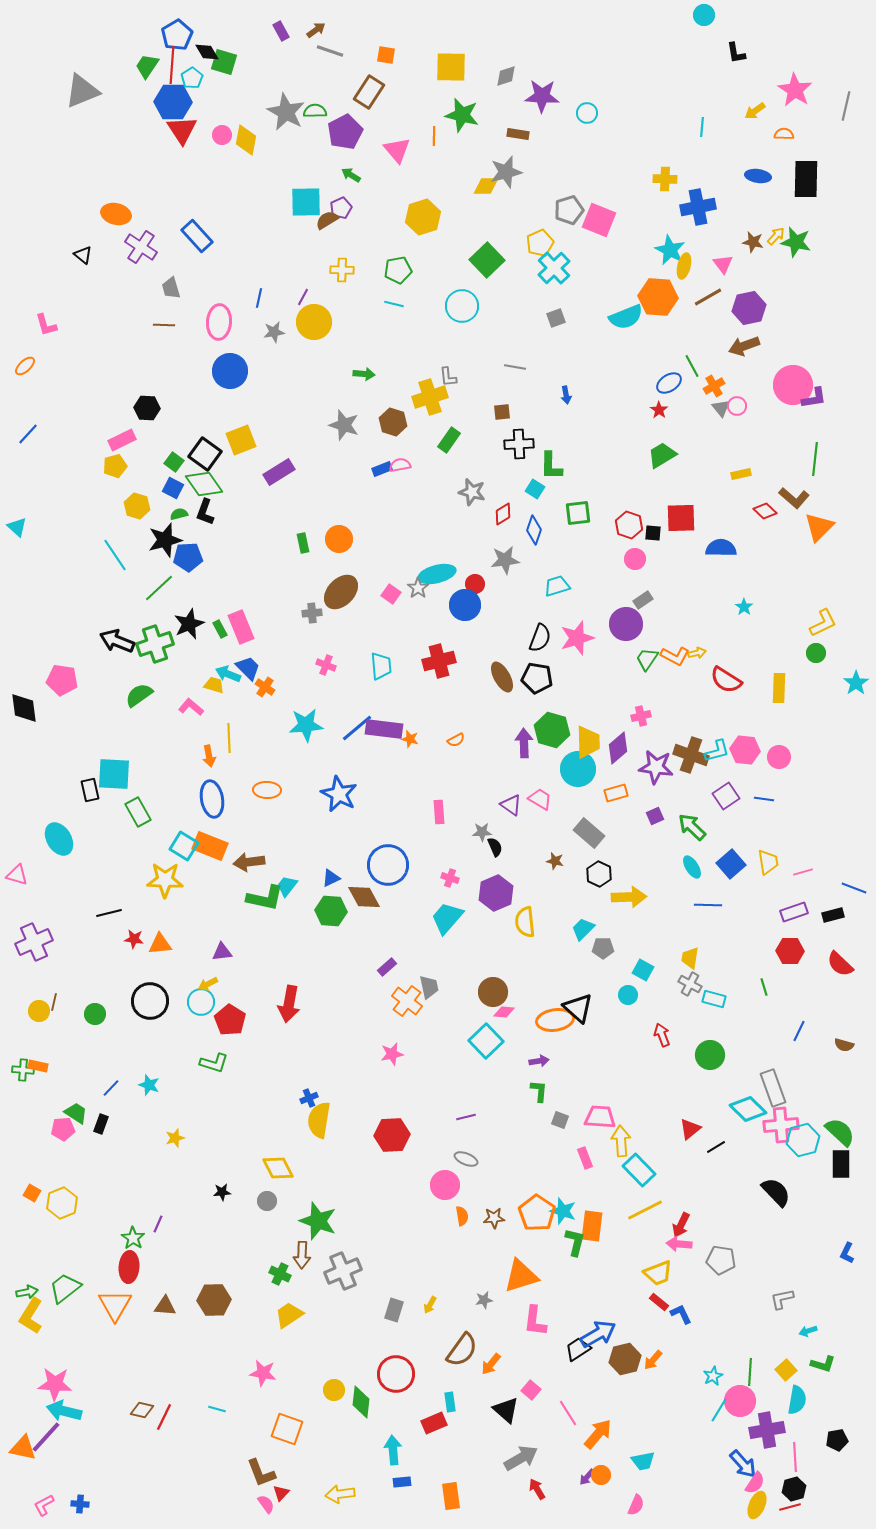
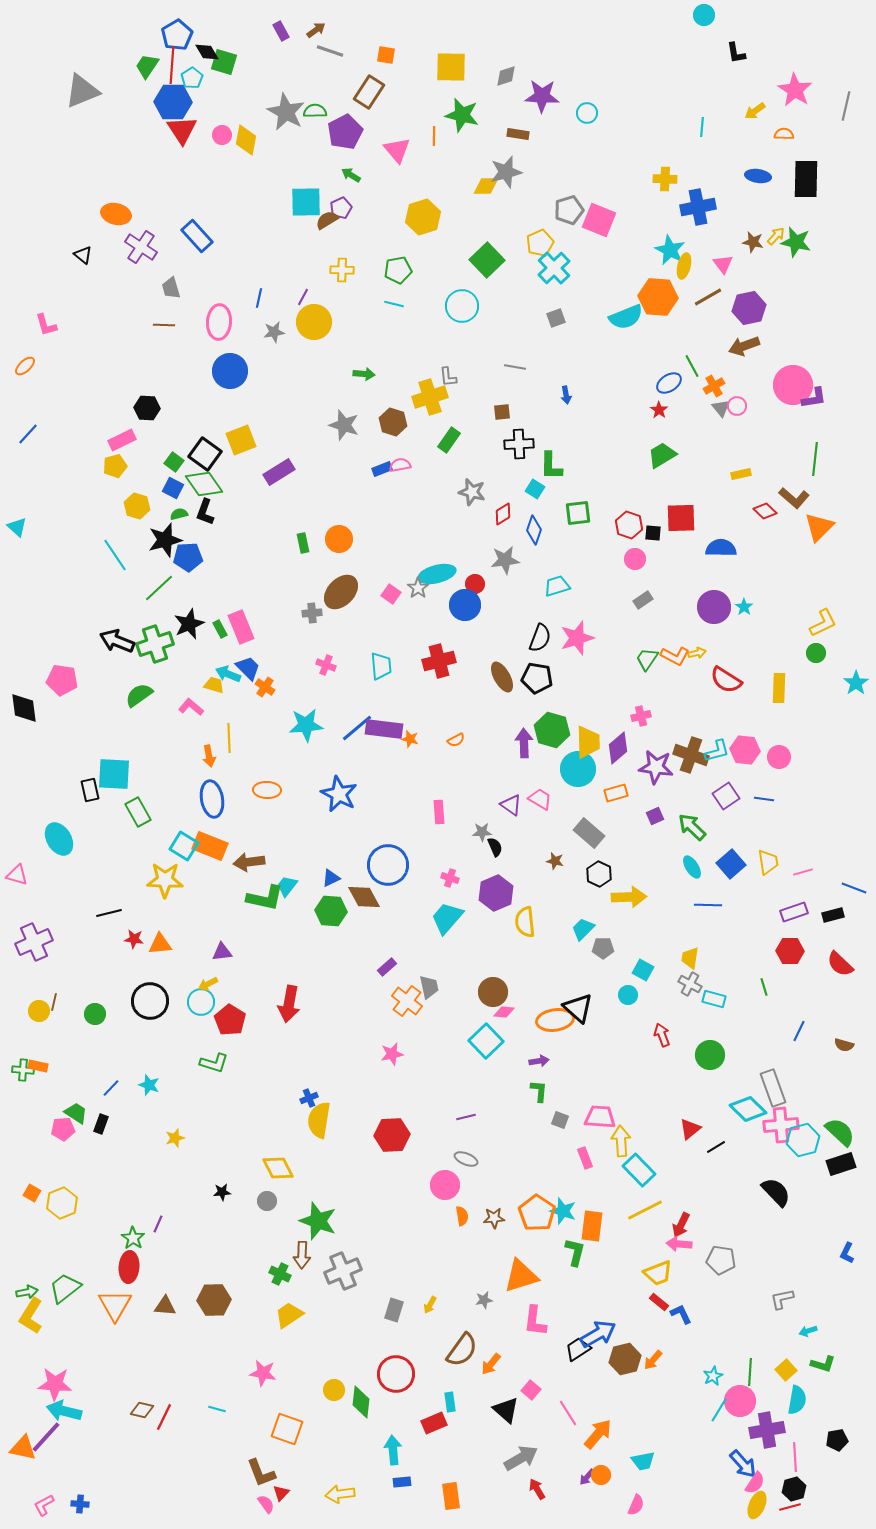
purple circle at (626, 624): moved 88 px right, 17 px up
black rectangle at (841, 1164): rotated 72 degrees clockwise
green L-shape at (575, 1242): moved 10 px down
